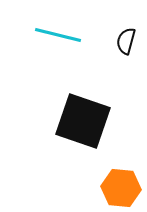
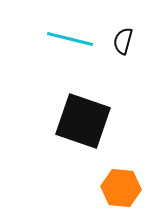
cyan line: moved 12 px right, 4 px down
black semicircle: moved 3 px left
